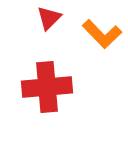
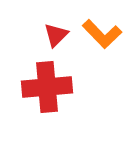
red triangle: moved 7 px right, 17 px down
